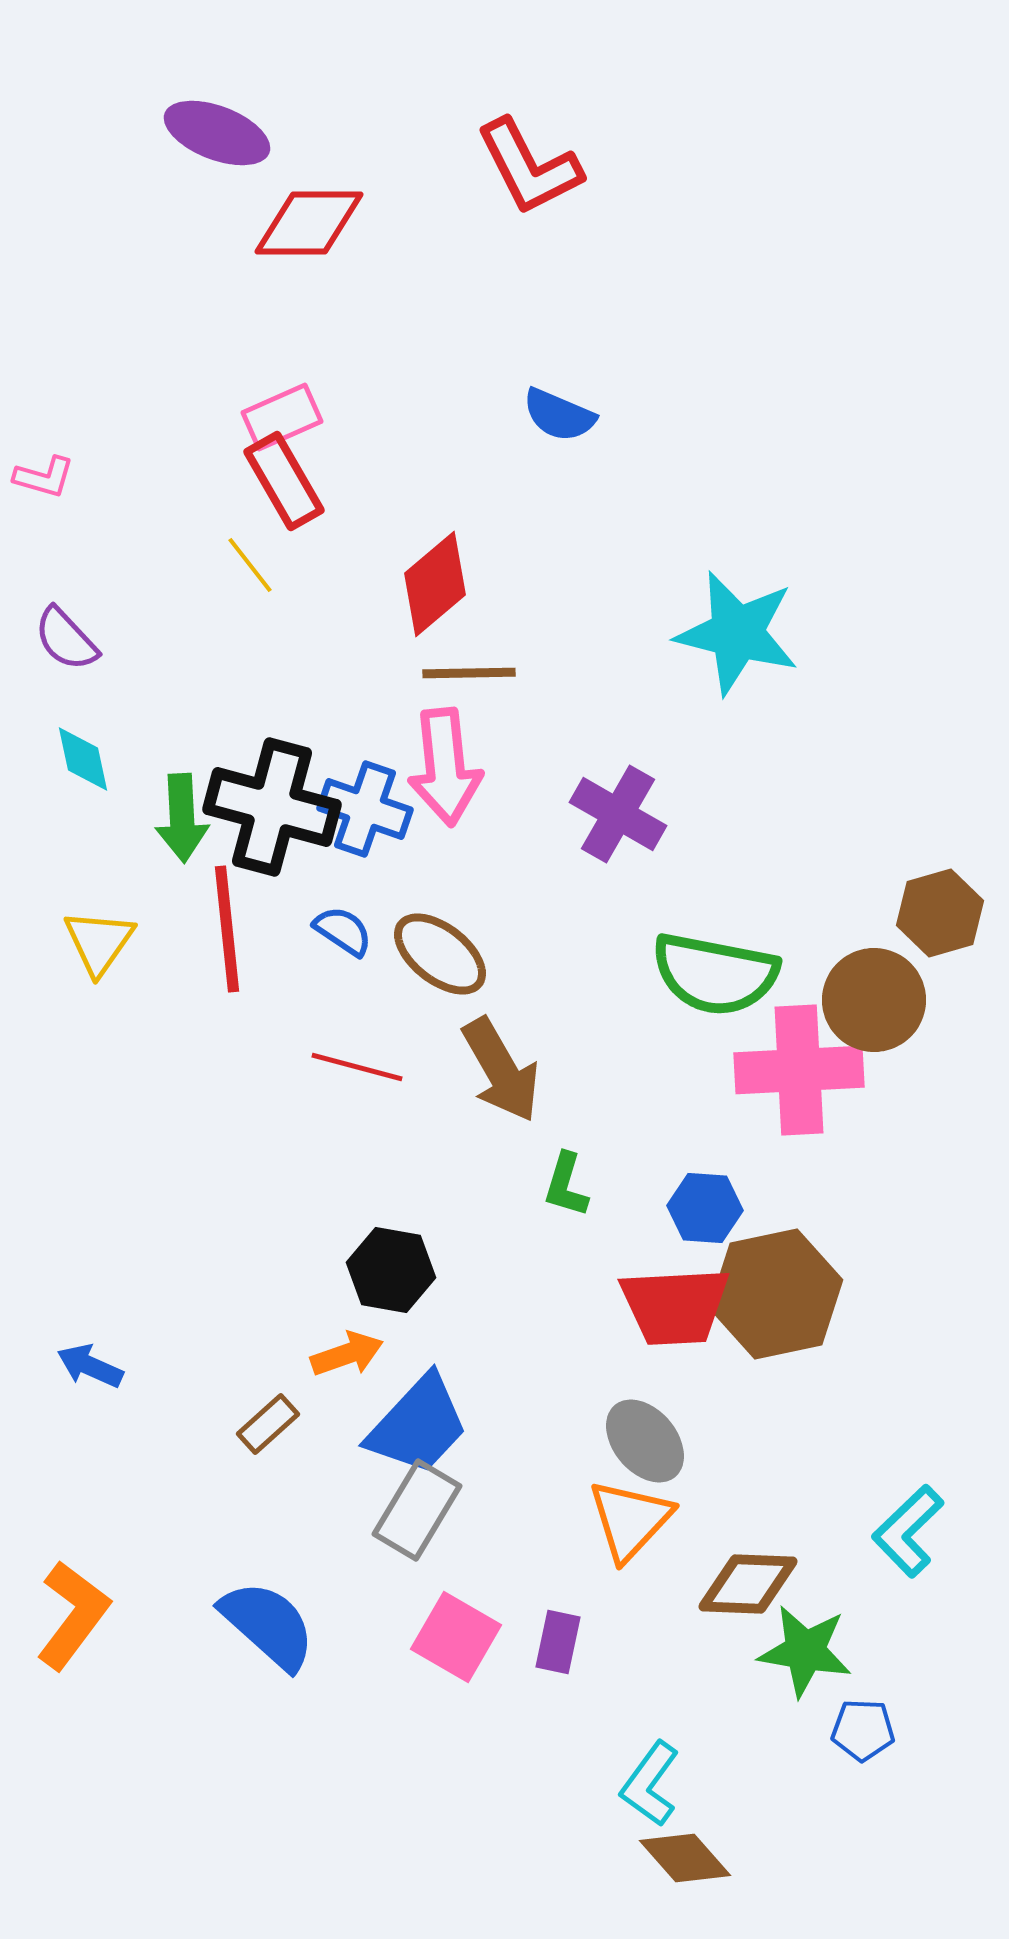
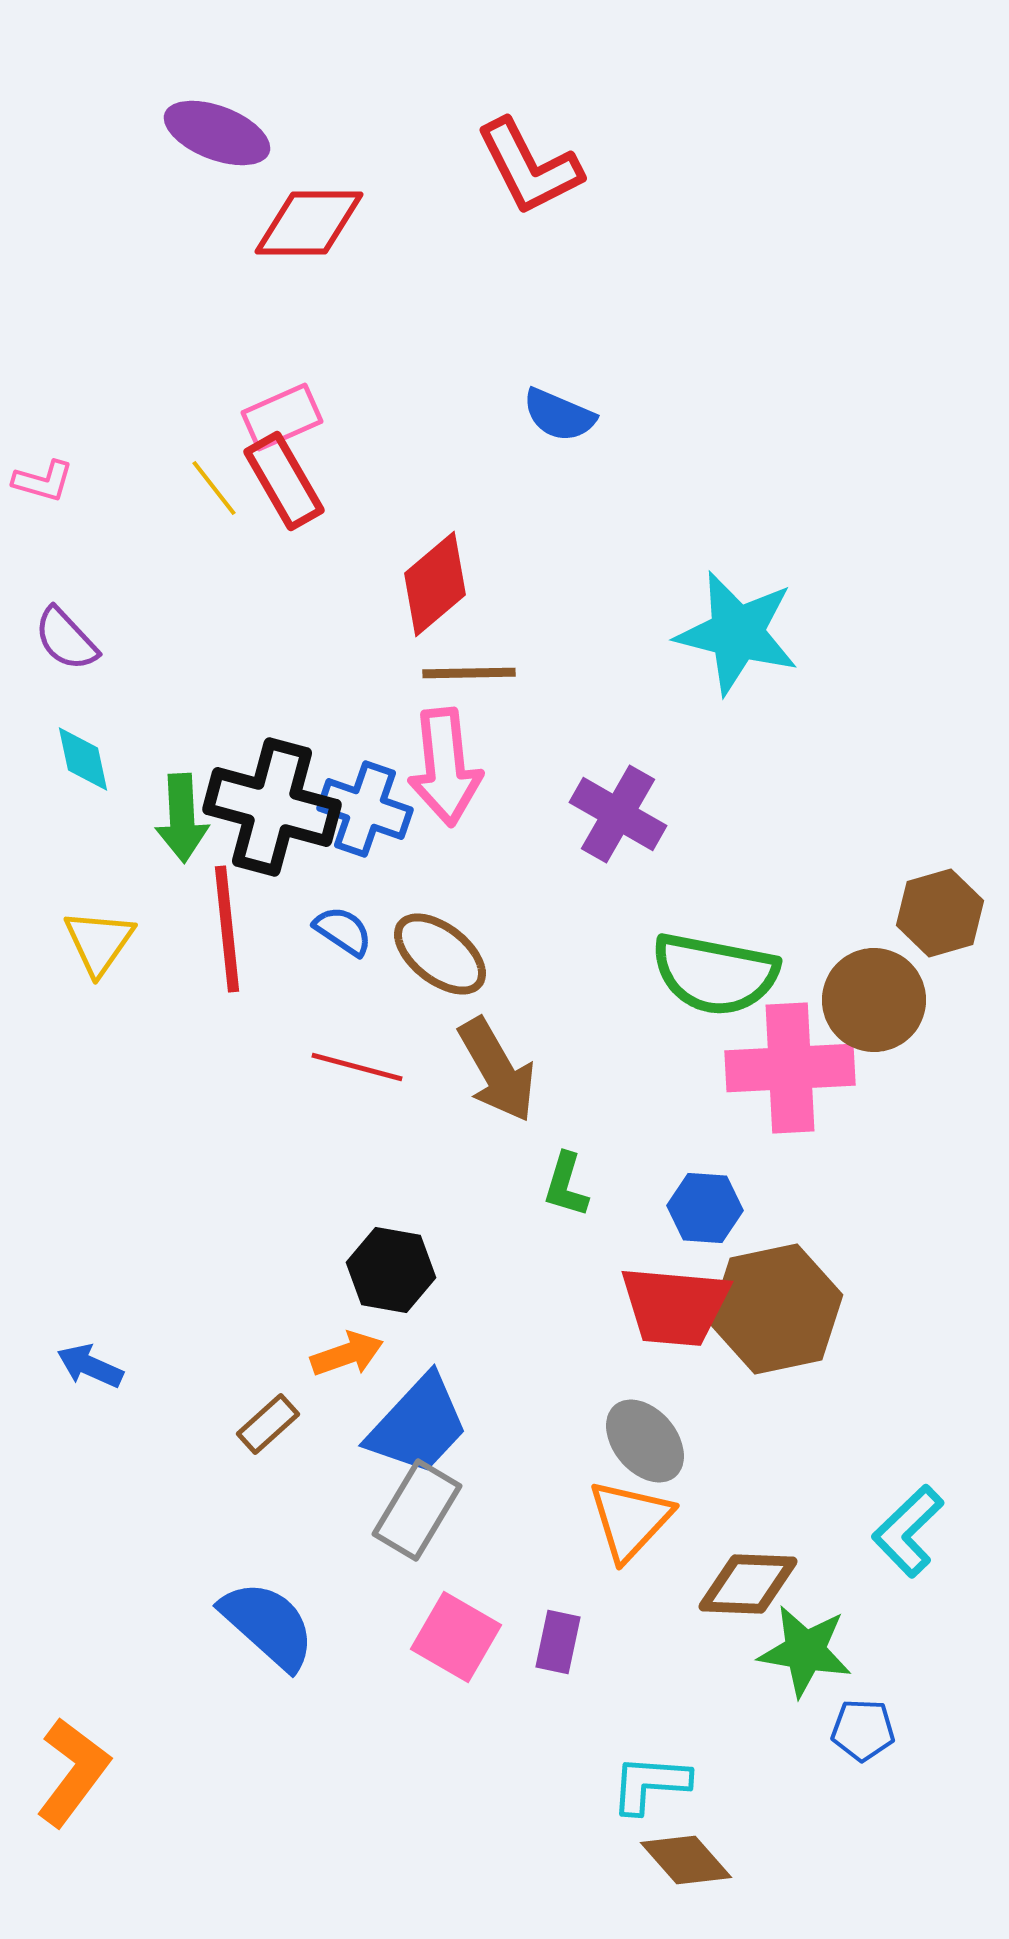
pink L-shape at (44, 477): moved 1 px left, 4 px down
yellow line at (250, 565): moved 36 px left, 77 px up
brown arrow at (501, 1070): moved 4 px left
pink cross at (799, 1070): moved 9 px left, 2 px up
brown hexagon at (776, 1294): moved 15 px down
red trapezoid at (675, 1306): rotated 8 degrees clockwise
orange L-shape at (73, 1615): moved 157 px down
cyan L-shape at (650, 1784): rotated 58 degrees clockwise
brown diamond at (685, 1858): moved 1 px right, 2 px down
